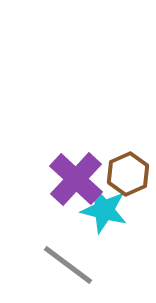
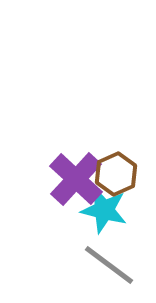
brown hexagon: moved 12 px left
gray line: moved 41 px right
